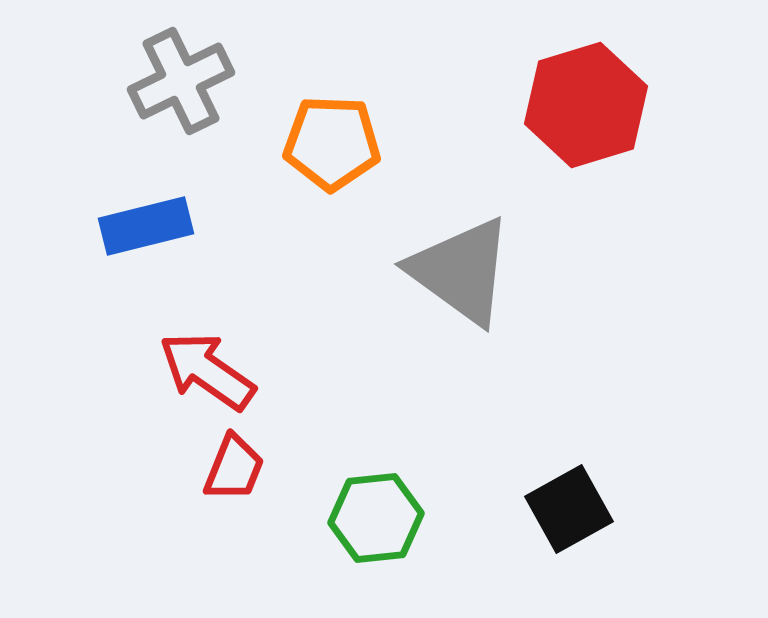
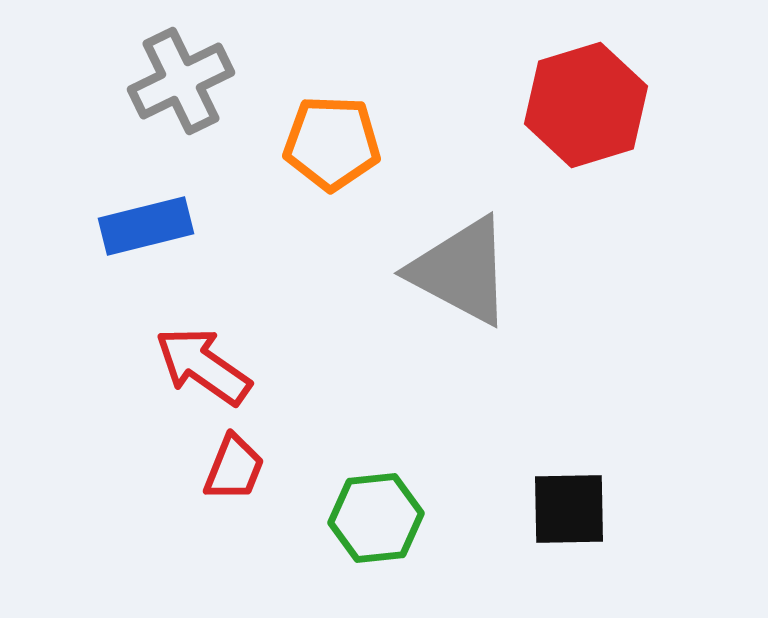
gray triangle: rotated 8 degrees counterclockwise
red arrow: moved 4 px left, 5 px up
black square: rotated 28 degrees clockwise
